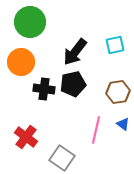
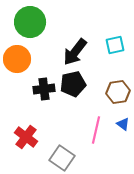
orange circle: moved 4 px left, 3 px up
black cross: rotated 15 degrees counterclockwise
